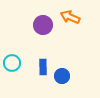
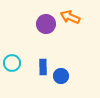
purple circle: moved 3 px right, 1 px up
blue circle: moved 1 px left
